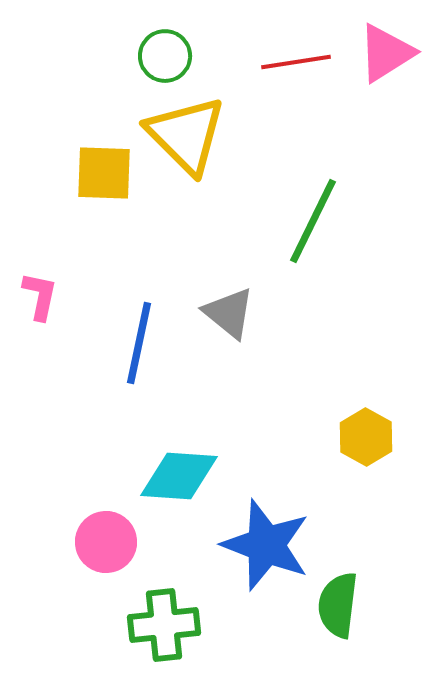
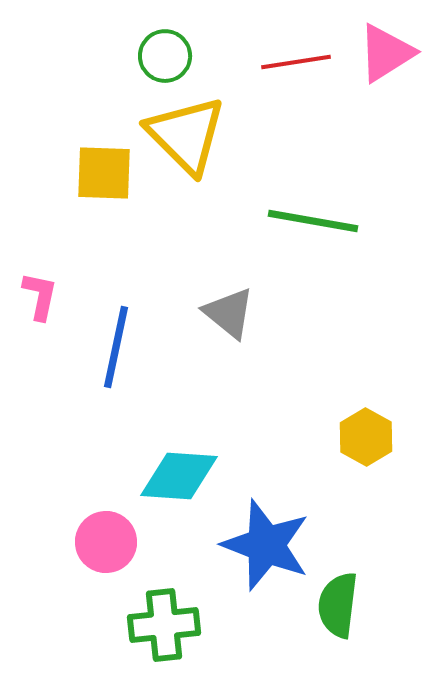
green line: rotated 74 degrees clockwise
blue line: moved 23 px left, 4 px down
